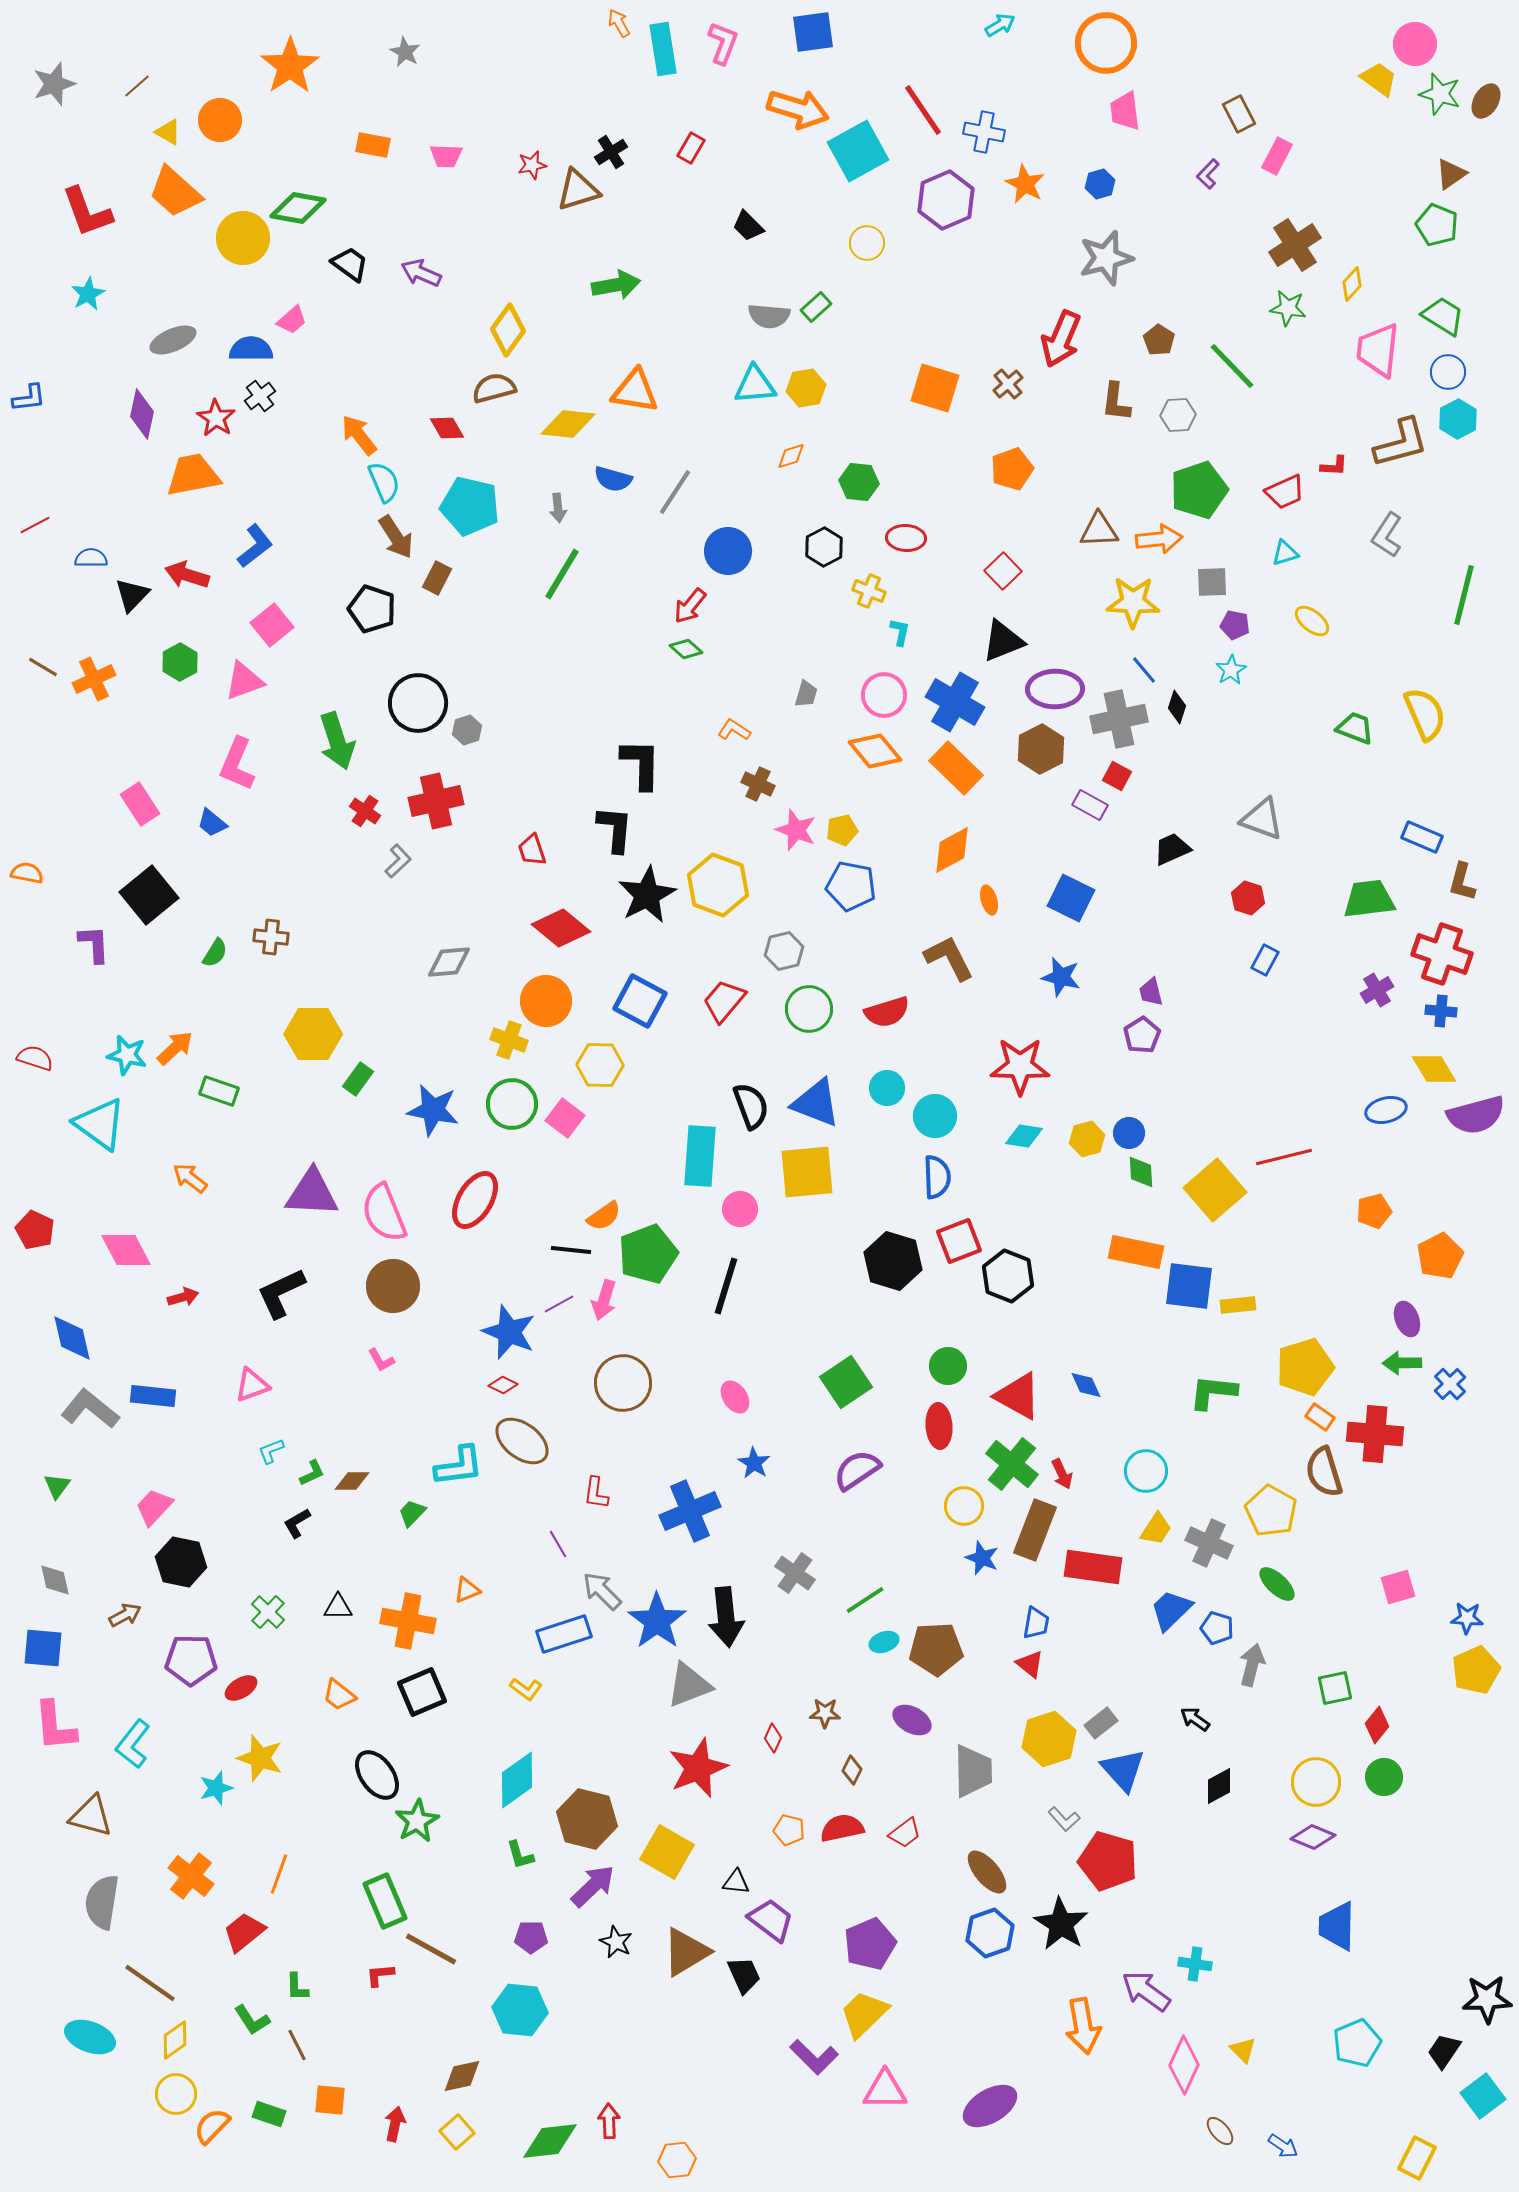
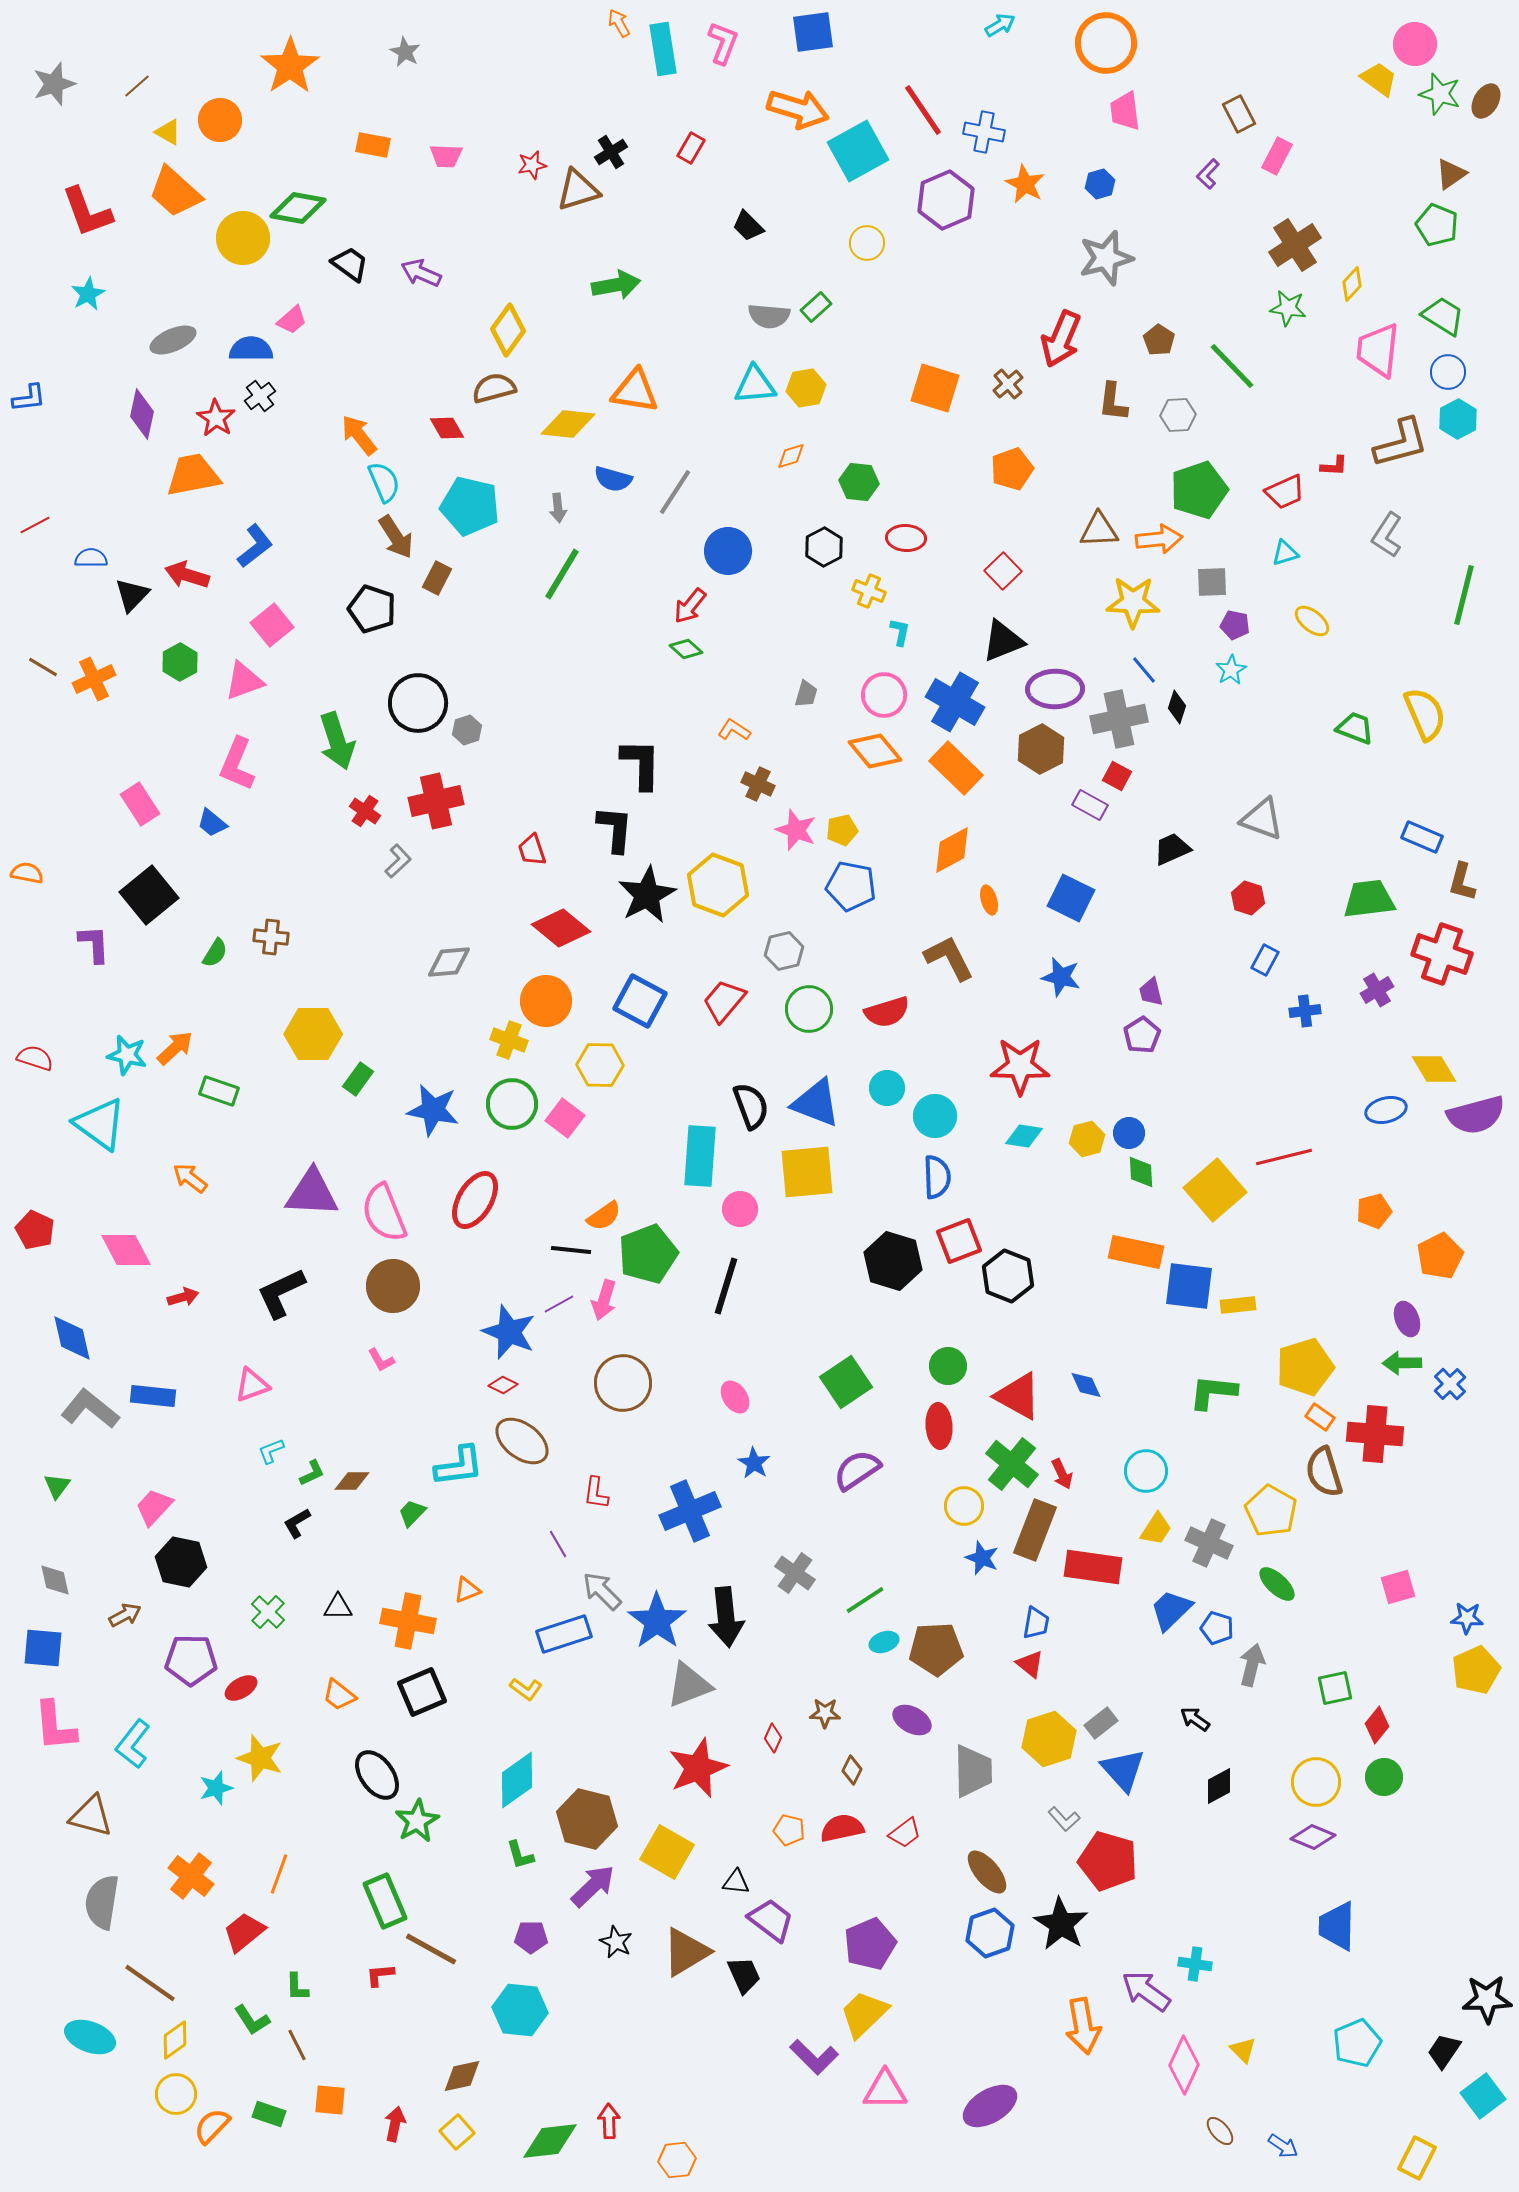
brown L-shape at (1116, 402): moved 3 px left
blue cross at (1441, 1011): moved 136 px left; rotated 12 degrees counterclockwise
